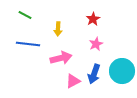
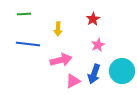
green line: moved 1 px left, 1 px up; rotated 32 degrees counterclockwise
pink star: moved 2 px right, 1 px down
pink arrow: moved 2 px down
